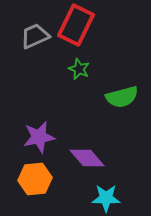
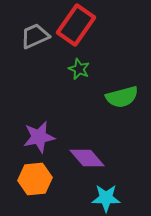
red rectangle: rotated 9 degrees clockwise
